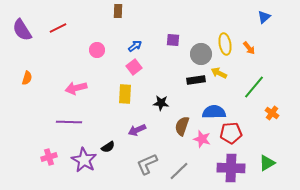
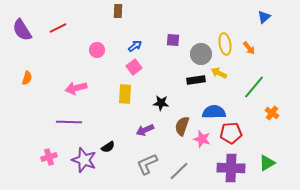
purple arrow: moved 8 px right
purple star: rotated 10 degrees counterclockwise
